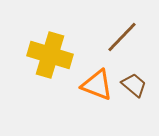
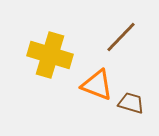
brown line: moved 1 px left
brown trapezoid: moved 3 px left, 18 px down; rotated 24 degrees counterclockwise
